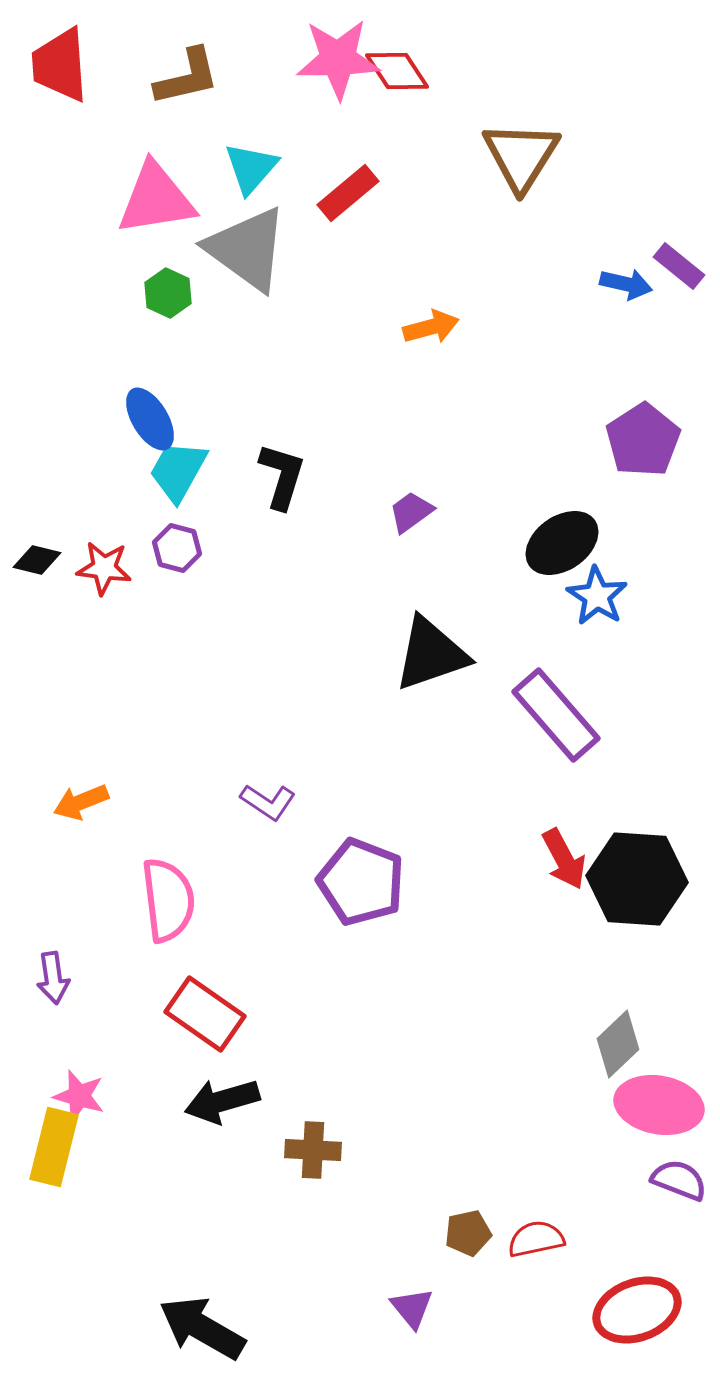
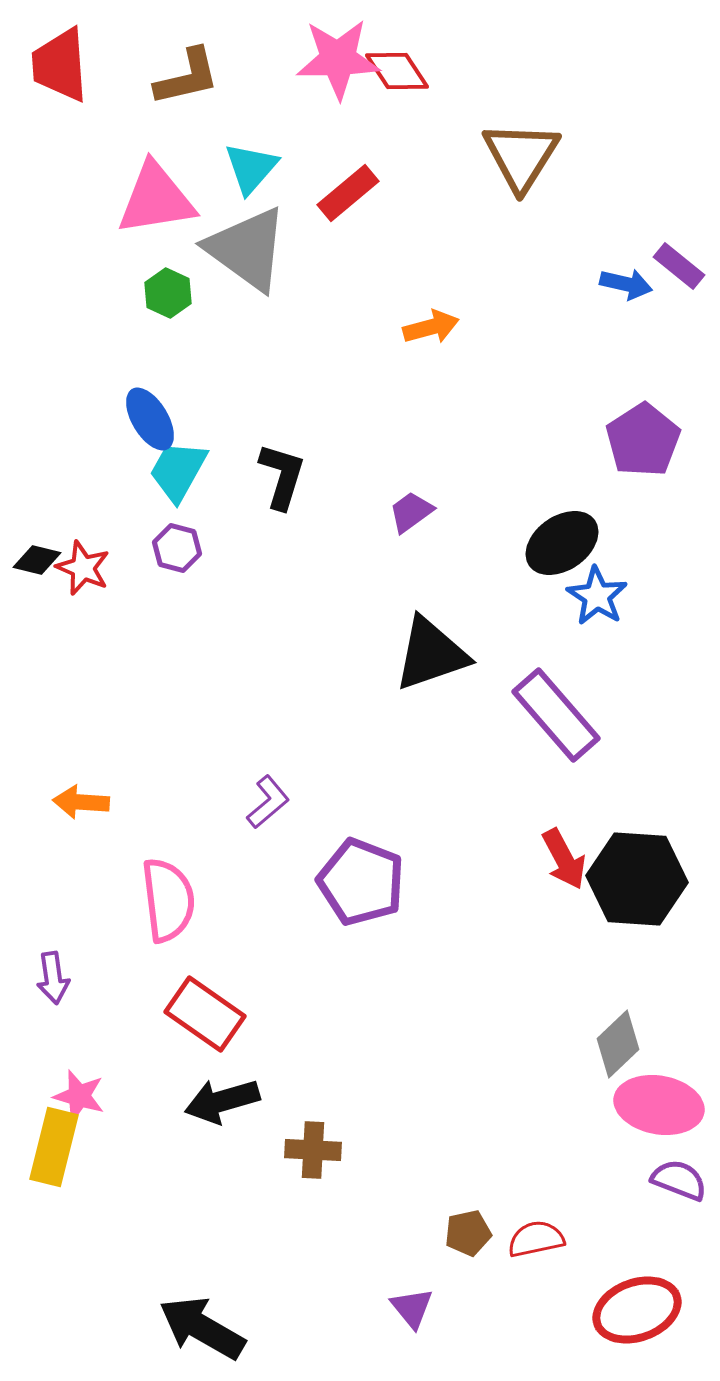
red star at (104, 568): moved 21 px left; rotated 16 degrees clockwise
orange arrow at (81, 802): rotated 26 degrees clockwise
purple L-shape at (268, 802): rotated 74 degrees counterclockwise
